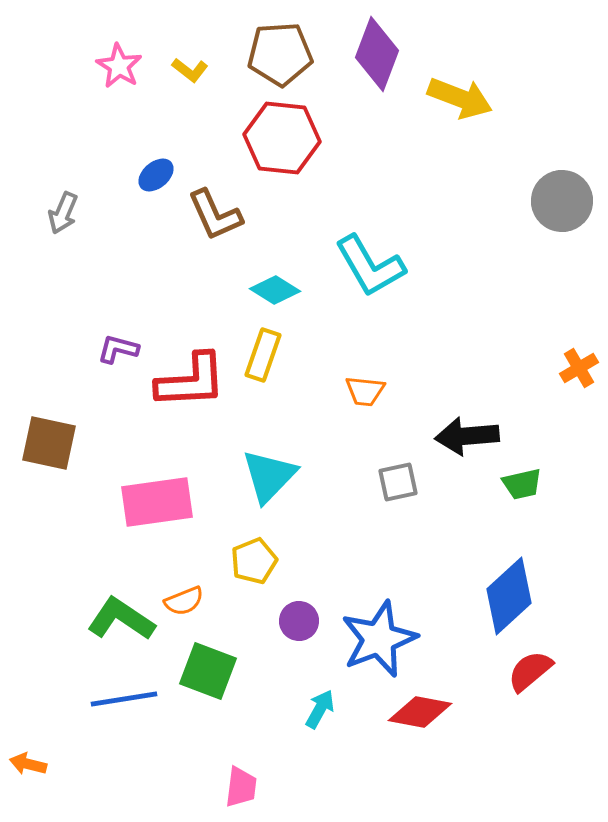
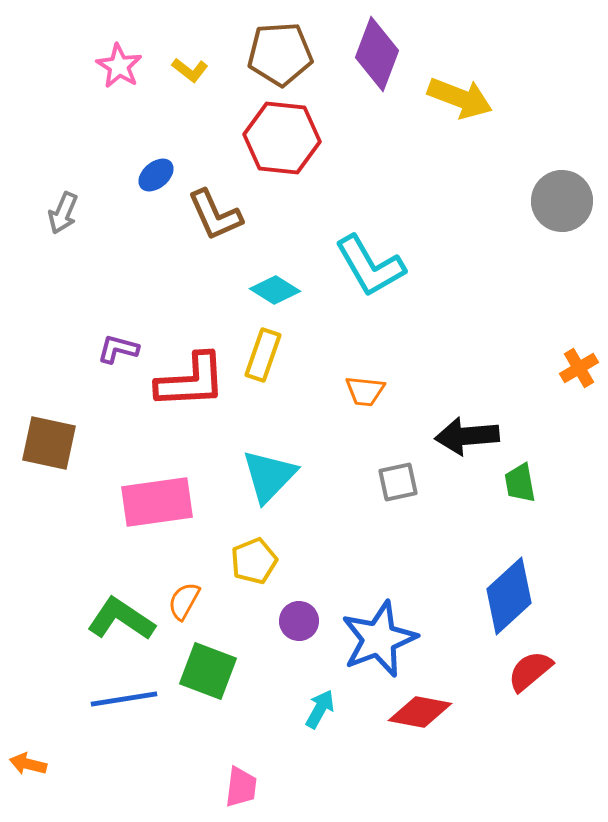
green trapezoid: moved 2 px left, 1 px up; rotated 93 degrees clockwise
orange semicircle: rotated 141 degrees clockwise
